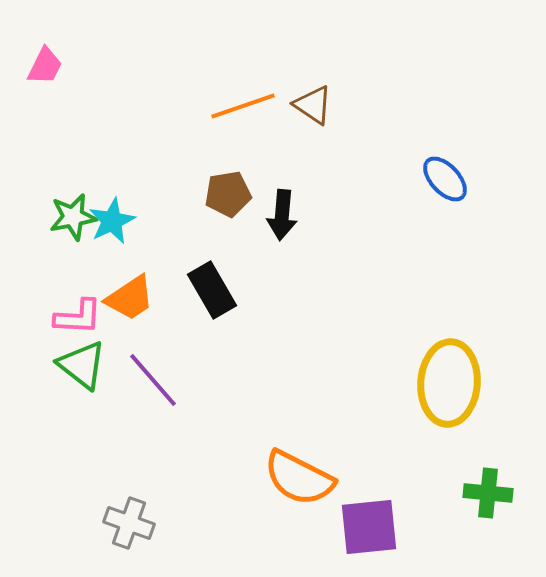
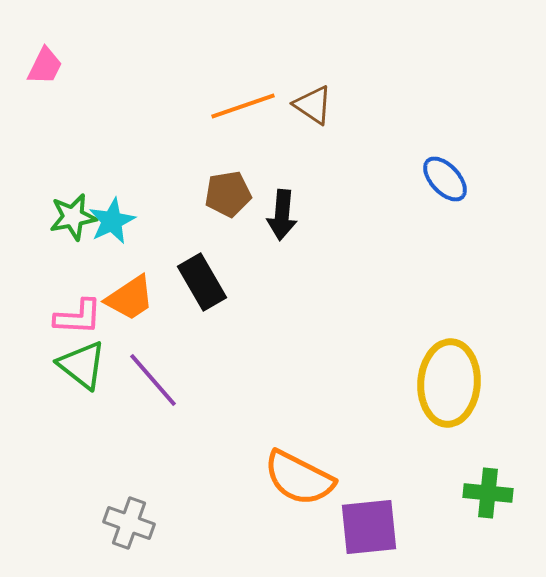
black rectangle: moved 10 px left, 8 px up
